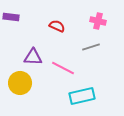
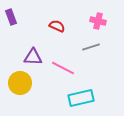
purple rectangle: rotated 63 degrees clockwise
cyan rectangle: moved 1 px left, 2 px down
